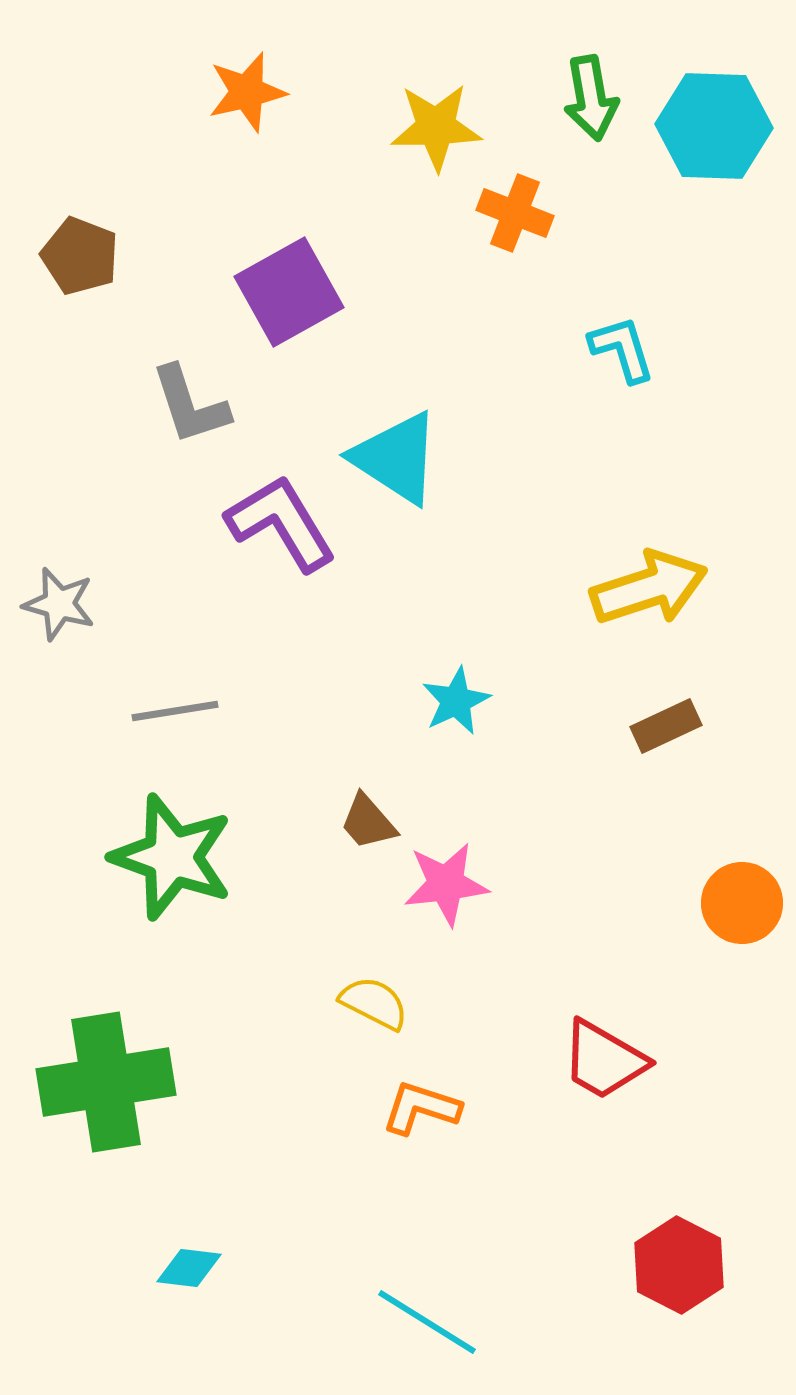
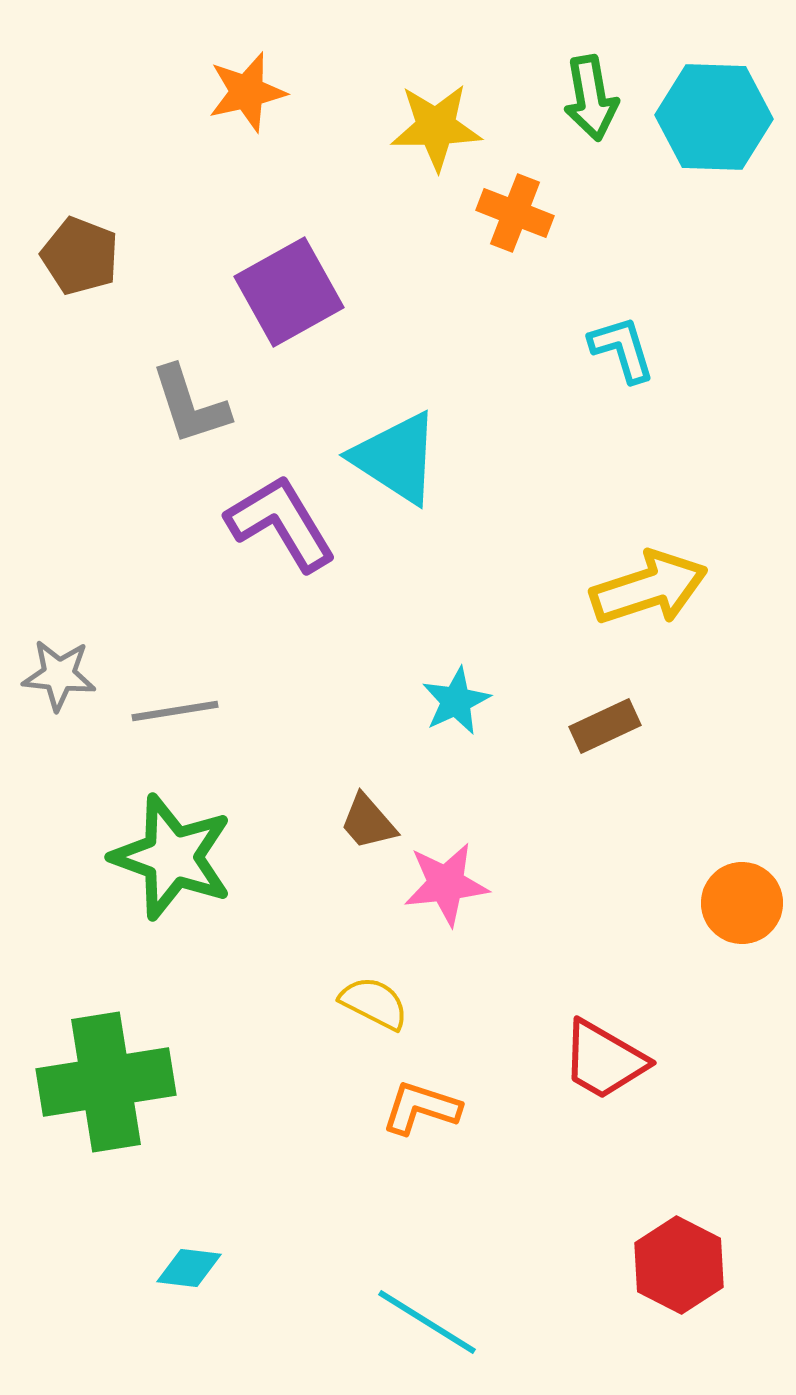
cyan hexagon: moved 9 px up
gray star: moved 71 px down; rotated 10 degrees counterclockwise
brown rectangle: moved 61 px left
